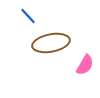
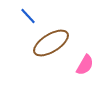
brown ellipse: rotated 21 degrees counterclockwise
